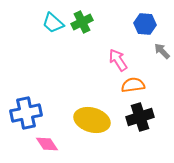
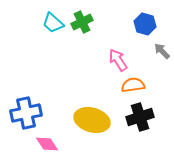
blue hexagon: rotated 10 degrees clockwise
